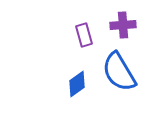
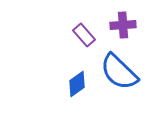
purple rectangle: rotated 25 degrees counterclockwise
blue semicircle: rotated 15 degrees counterclockwise
